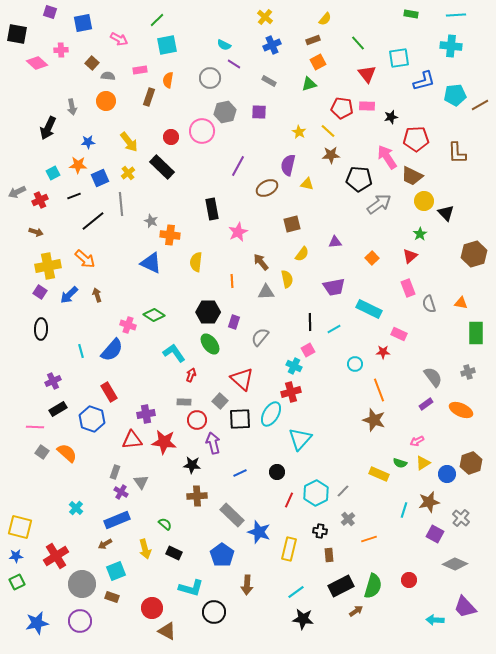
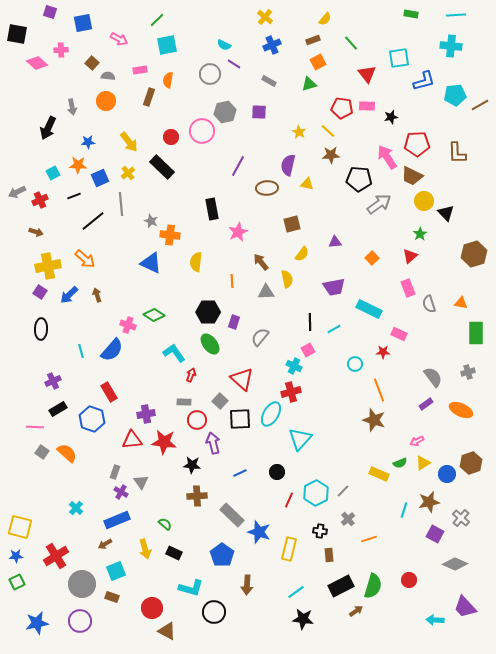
green line at (358, 43): moved 7 px left
gray circle at (210, 78): moved 4 px up
red pentagon at (416, 139): moved 1 px right, 5 px down
brown ellipse at (267, 188): rotated 25 degrees clockwise
green semicircle at (400, 463): rotated 40 degrees counterclockwise
